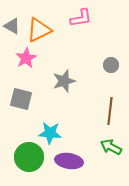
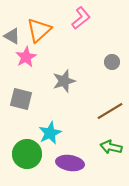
pink L-shape: rotated 30 degrees counterclockwise
gray triangle: moved 10 px down
orange triangle: rotated 16 degrees counterclockwise
pink star: moved 1 px up
gray circle: moved 1 px right, 3 px up
brown line: rotated 52 degrees clockwise
cyan star: rotated 30 degrees counterclockwise
green arrow: rotated 15 degrees counterclockwise
green circle: moved 2 px left, 3 px up
purple ellipse: moved 1 px right, 2 px down
